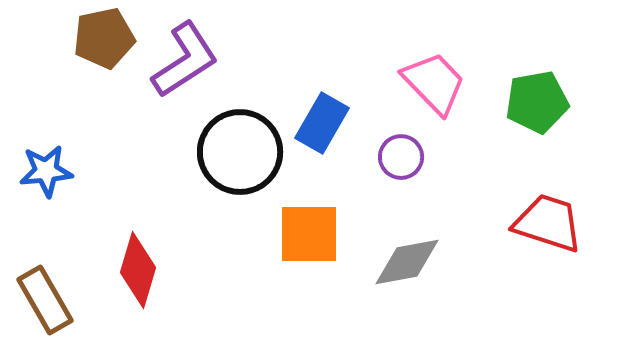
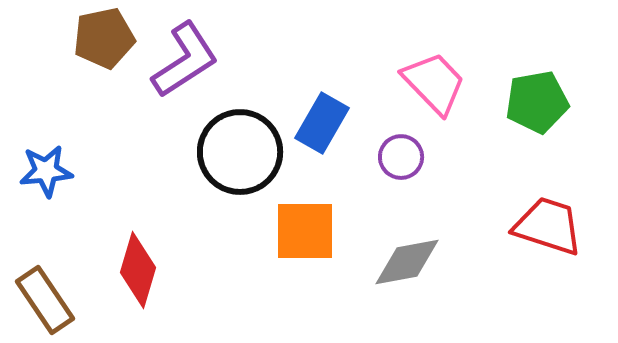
red trapezoid: moved 3 px down
orange square: moved 4 px left, 3 px up
brown rectangle: rotated 4 degrees counterclockwise
